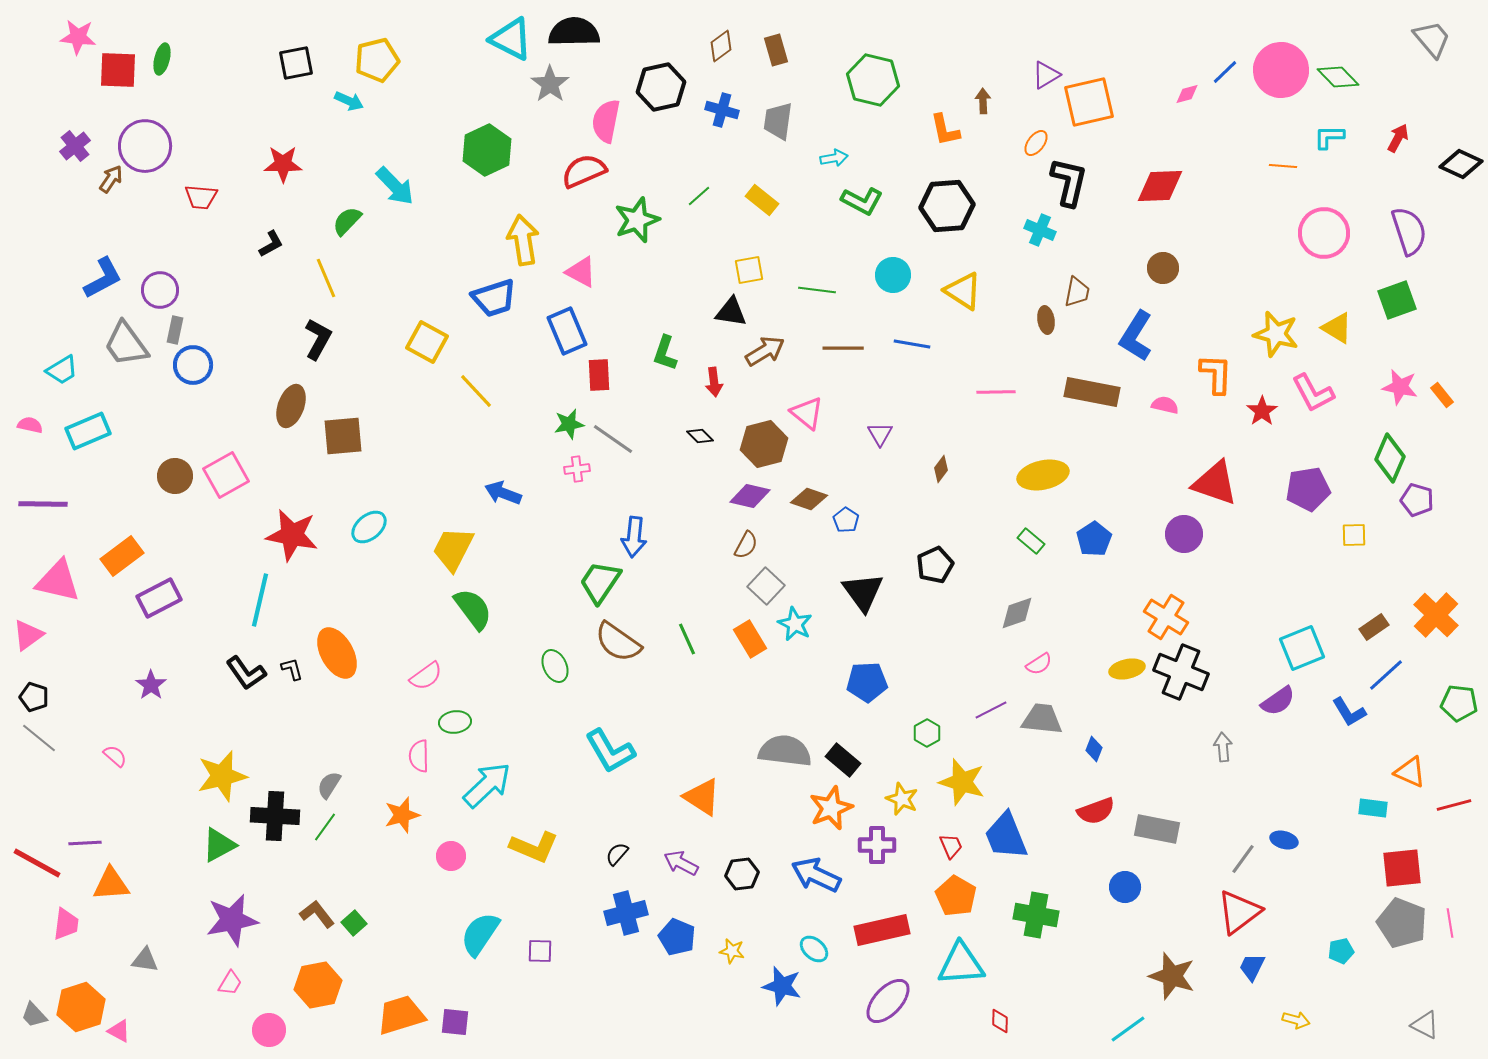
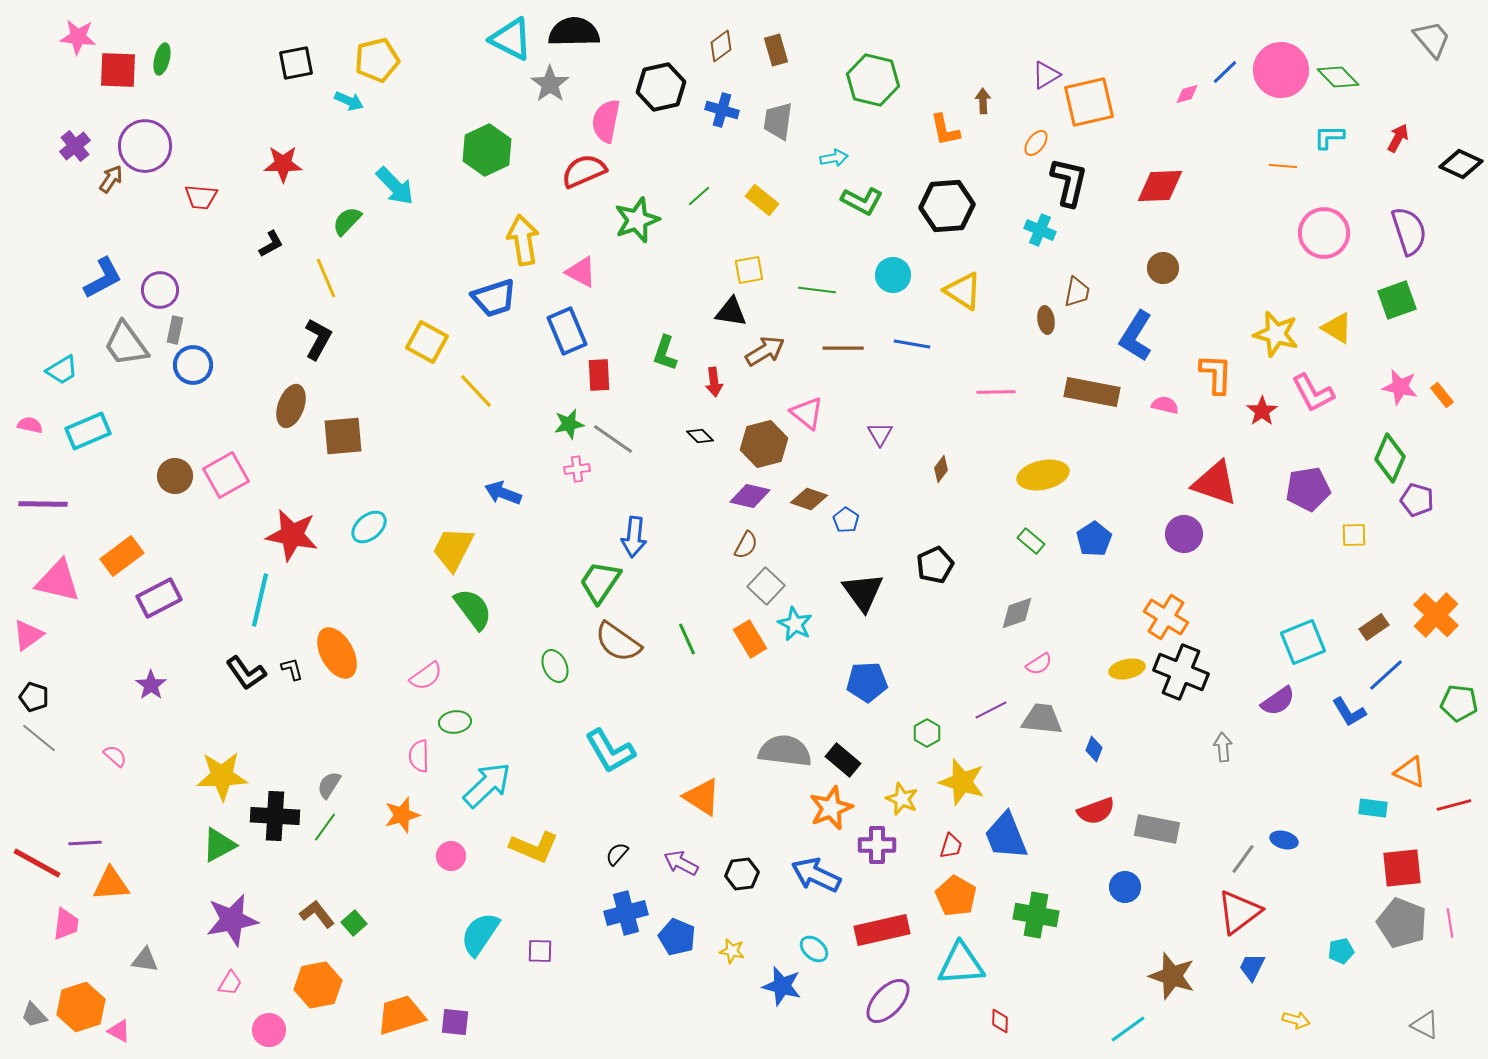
cyan square at (1302, 648): moved 1 px right, 6 px up
yellow star at (222, 776): rotated 12 degrees clockwise
red trapezoid at (951, 846): rotated 40 degrees clockwise
